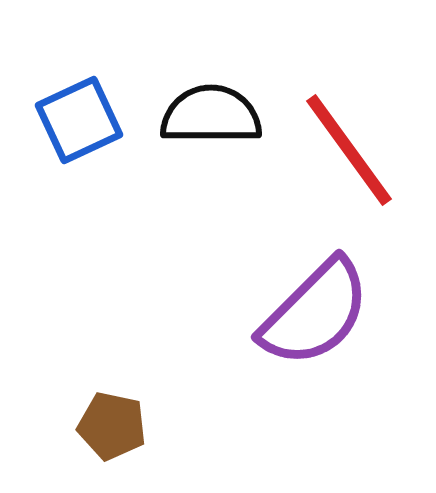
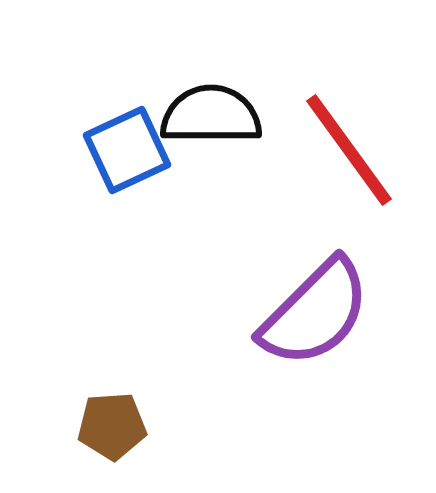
blue square: moved 48 px right, 30 px down
brown pentagon: rotated 16 degrees counterclockwise
